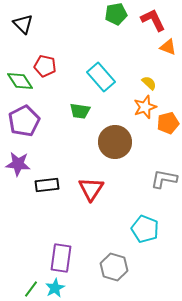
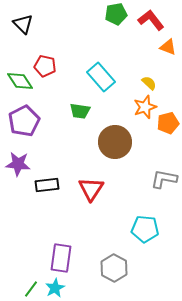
red L-shape: moved 2 px left; rotated 12 degrees counterclockwise
cyan pentagon: rotated 16 degrees counterclockwise
gray hexagon: moved 1 px down; rotated 12 degrees clockwise
